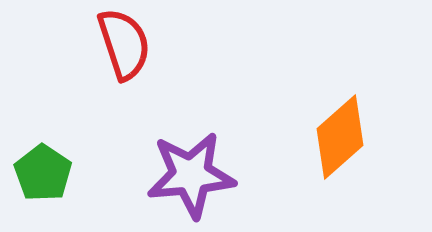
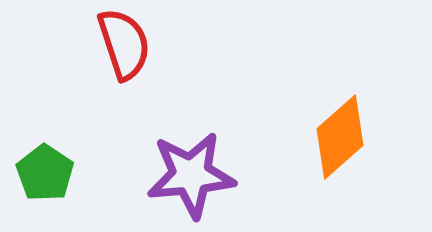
green pentagon: moved 2 px right
